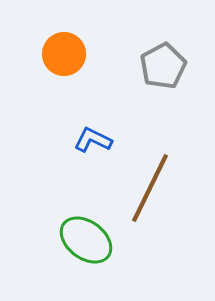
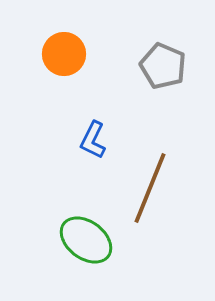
gray pentagon: rotated 21 degrees counterclockwise
blue L-shape: rotated 90 degrees counterclockwise
brown line: rotated 4 degrees counterclockwise
